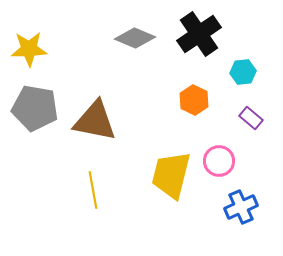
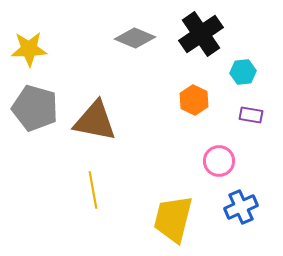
black cross: moved 2 px right
gray pentagon: rotated 6 degrees clockwise
purple rectangle: moved 3 px up; rotated 30 degrees counterclockwise
yellow trapezoid: moved 2 px right, 44 px down
